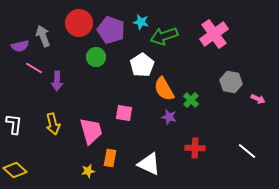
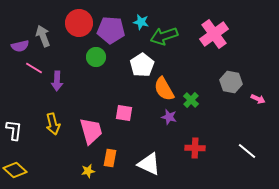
purple pentagon: rotated 16 degrees counterclockwise
white L-shape: moved 6 px down
